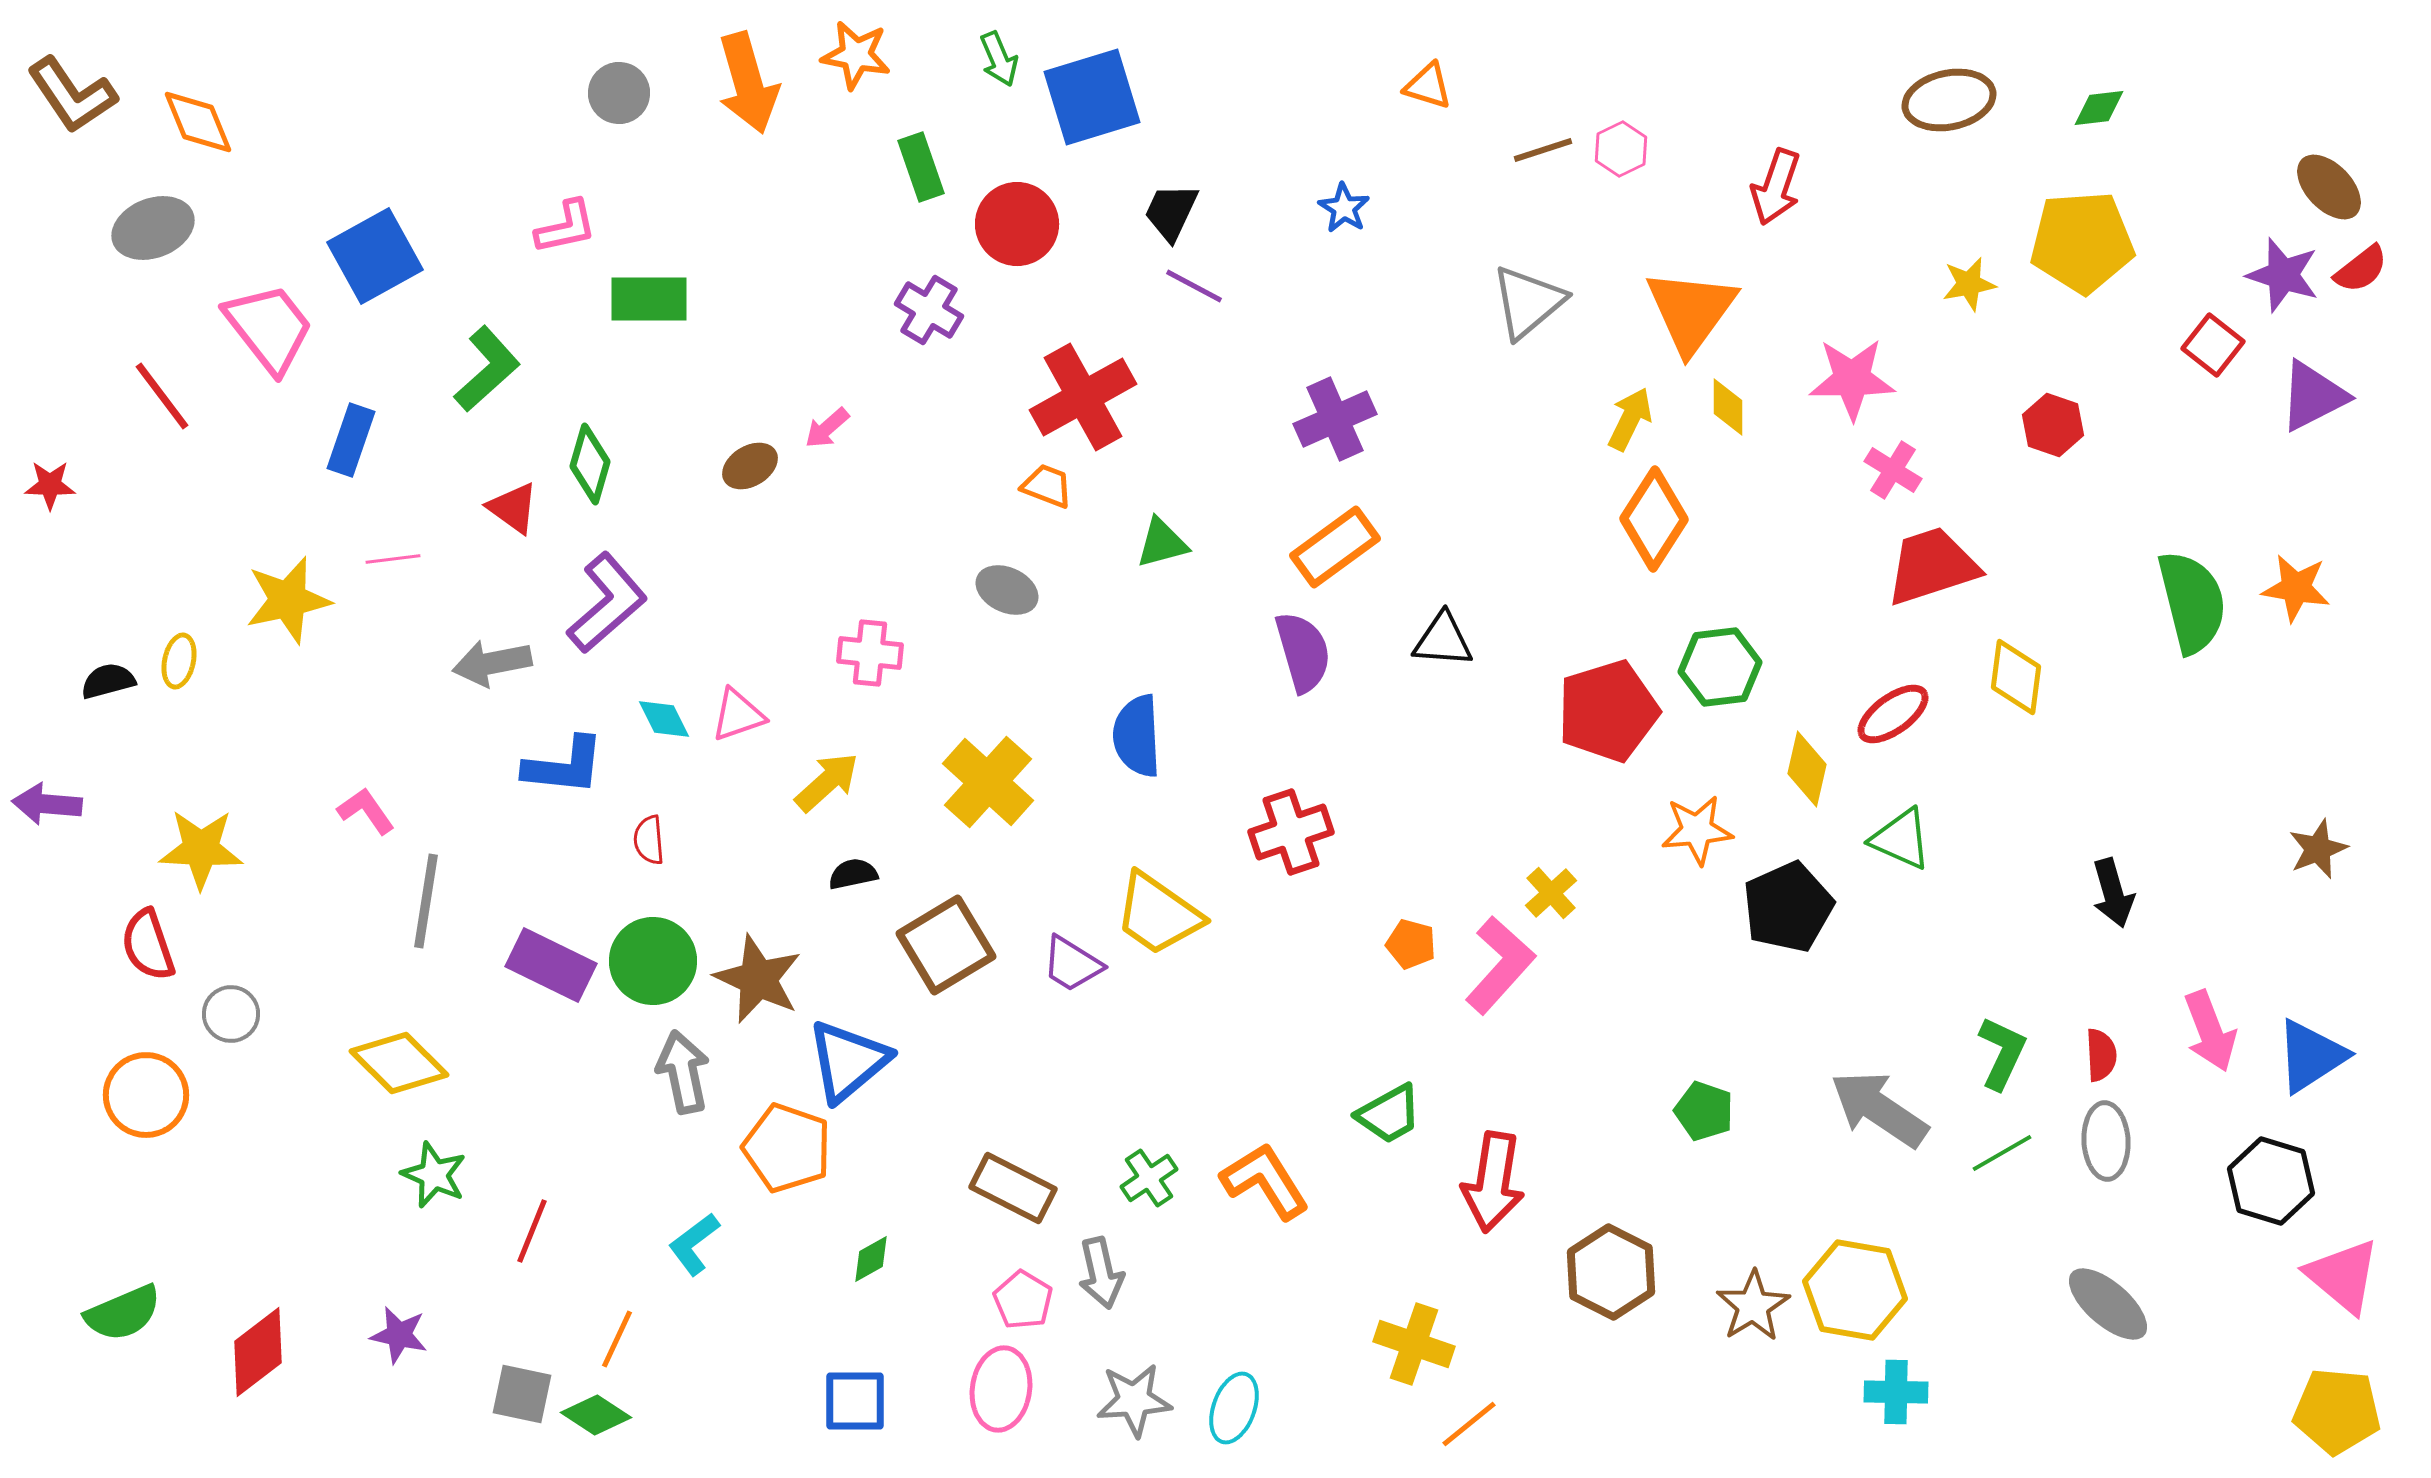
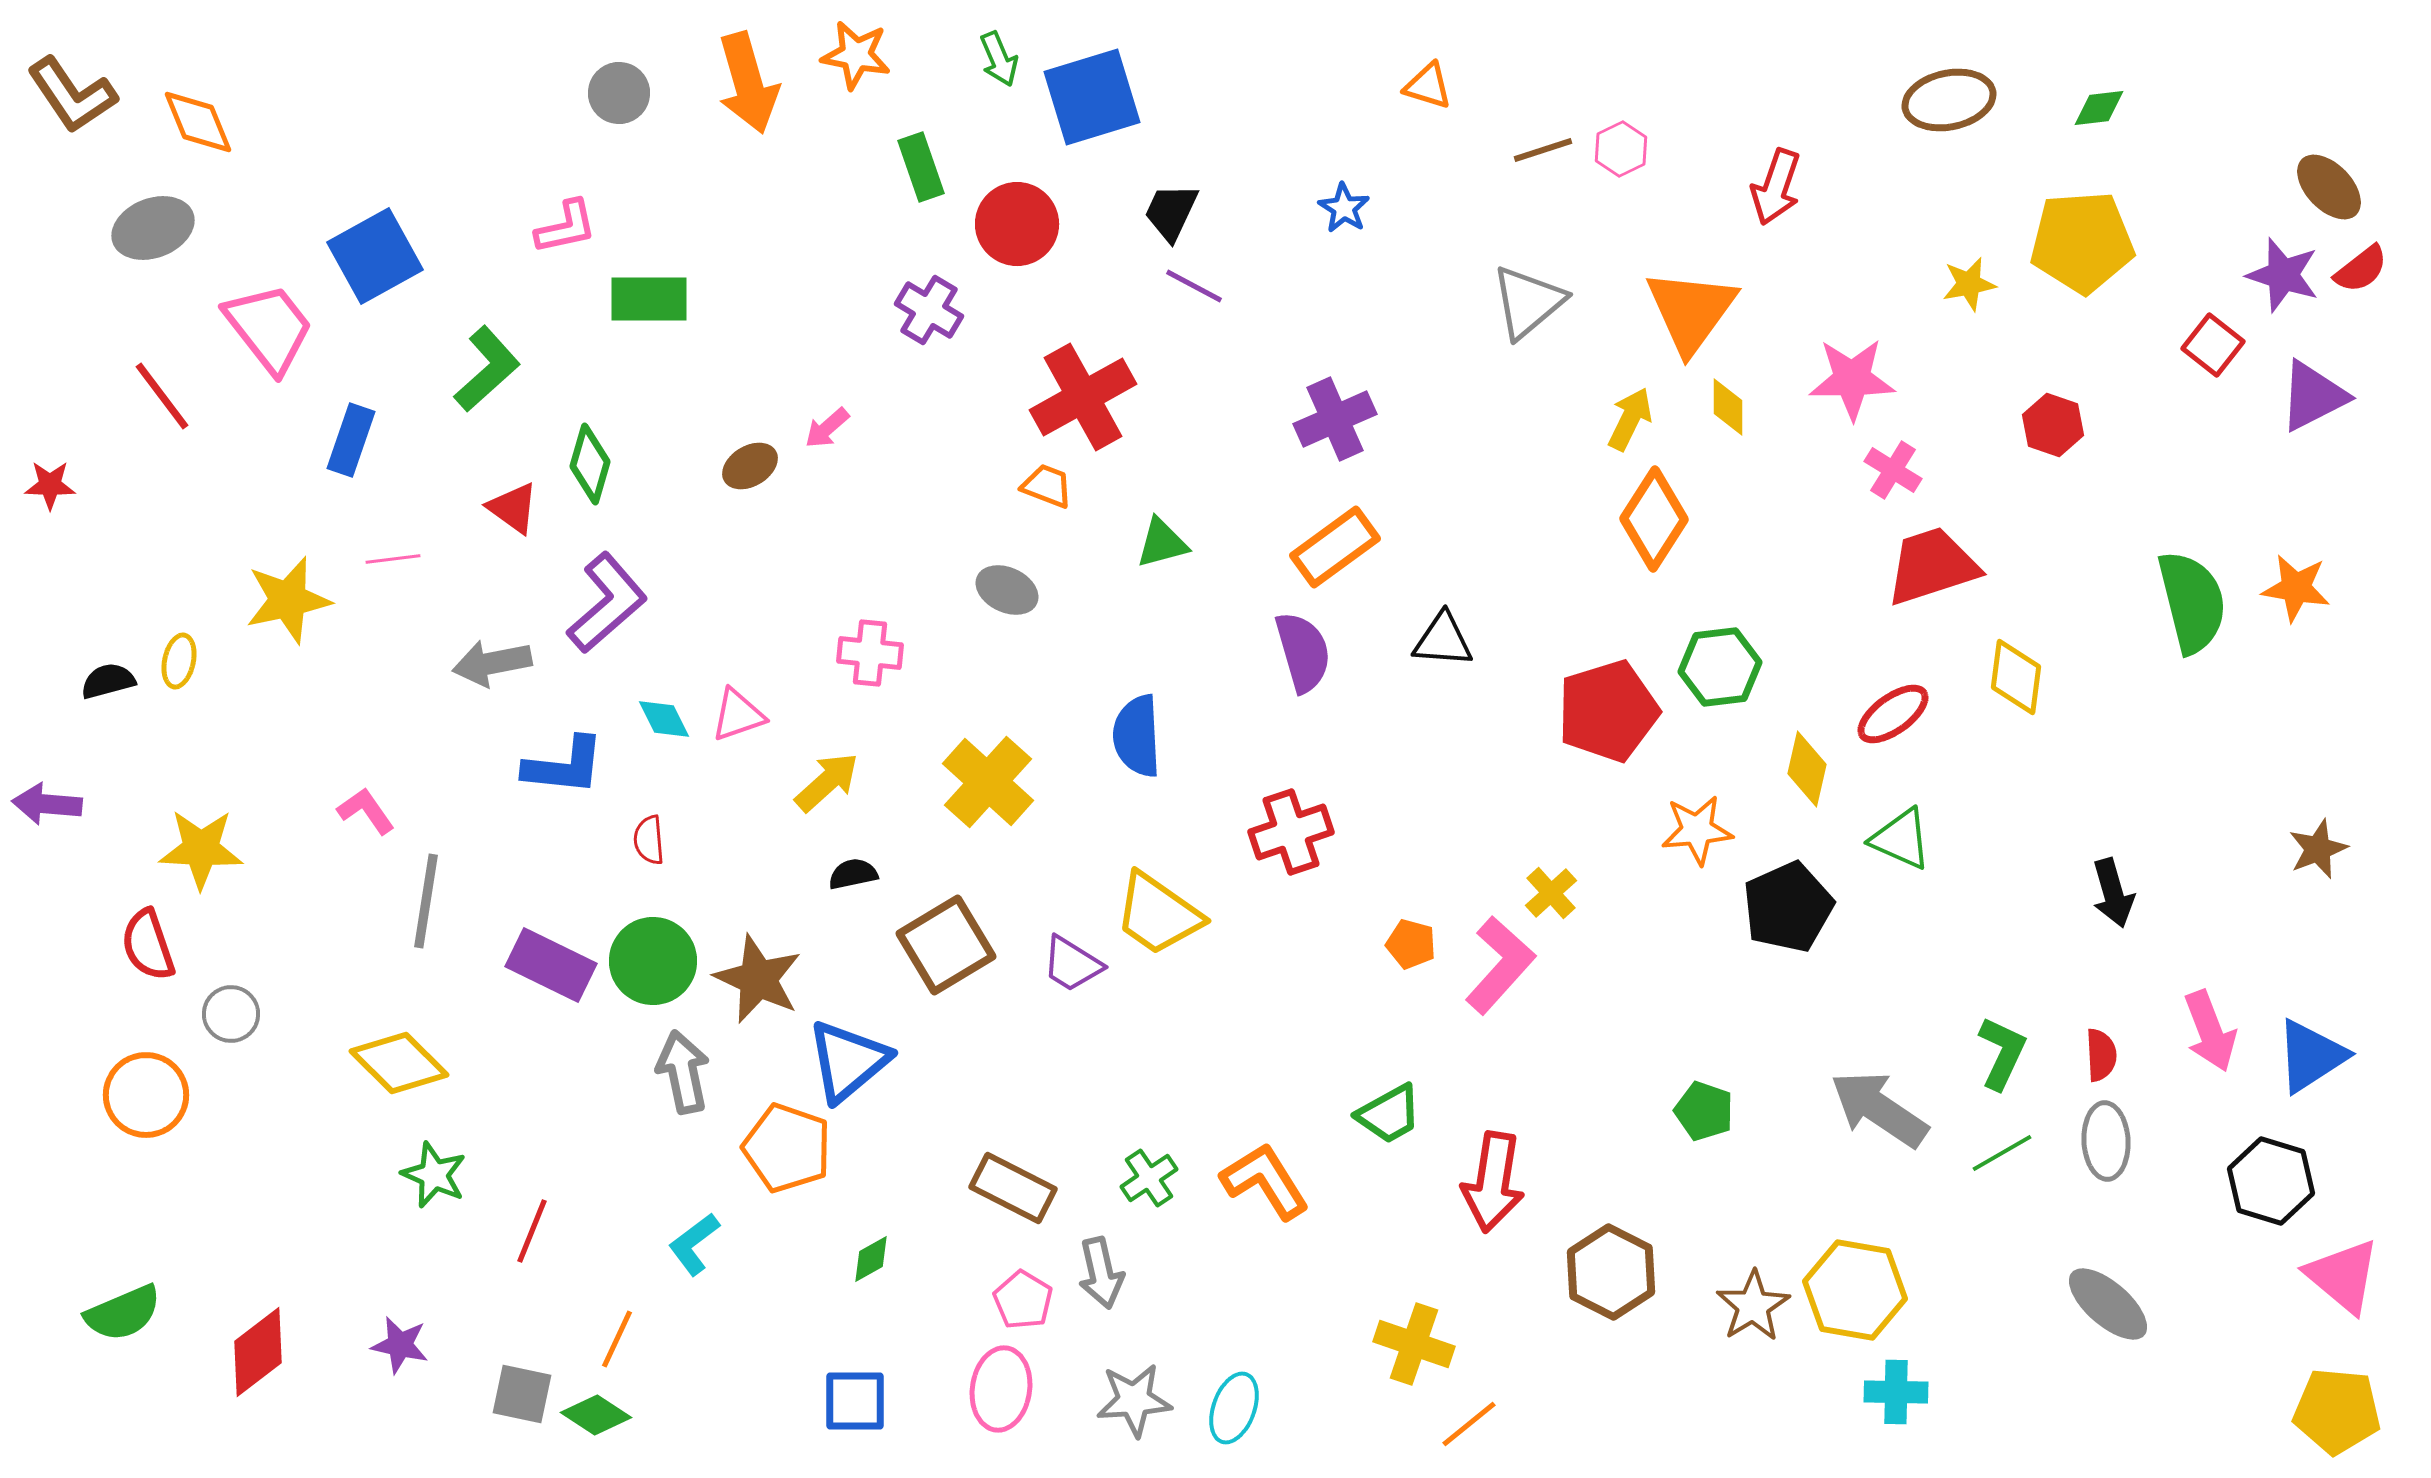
purple star at (399, 1335): moved 1 px right, 10 px down
